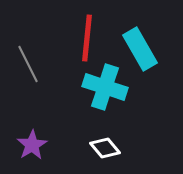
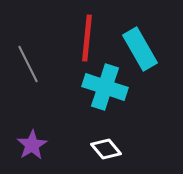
white diamond: moved 1 px right, 1 px down
